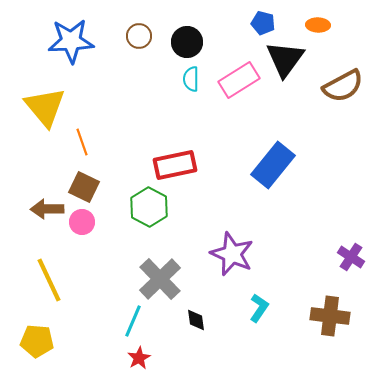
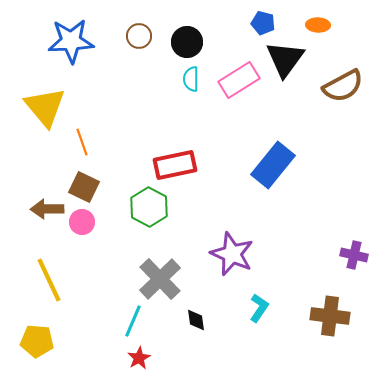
purple cross: moved 3 px right, 2 px up; rotated 20 degrees counterclockwise
